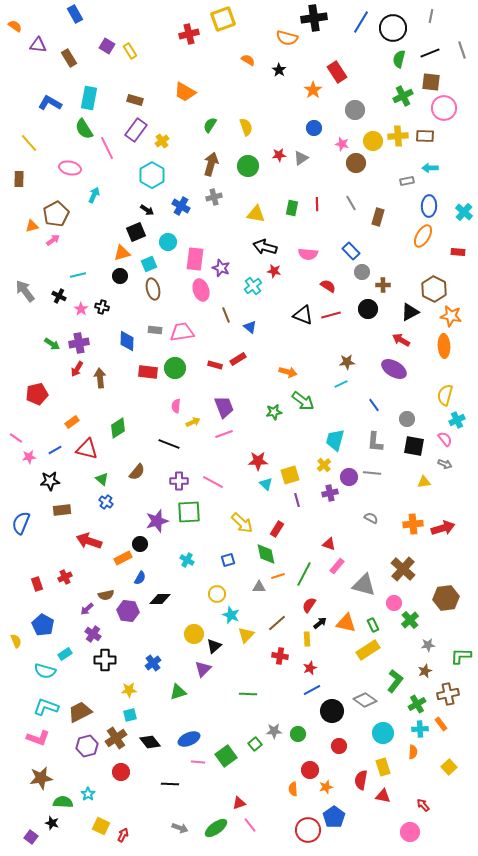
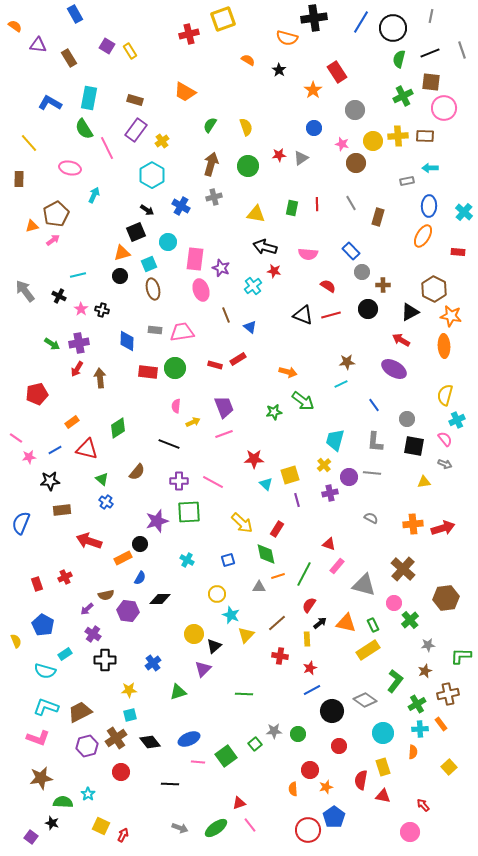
black cross at (102, 307): moved 3 px down
red star at (258, 461): moved 4 px left, 2 px up
green line at (248, 694): moved 4 px left
